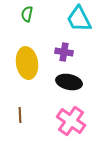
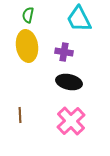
green semicircle: moved 1 px right, 1 px down
yellow ellipse: moved 17 px up
pink cross: rotated 12 degrees clockwise
